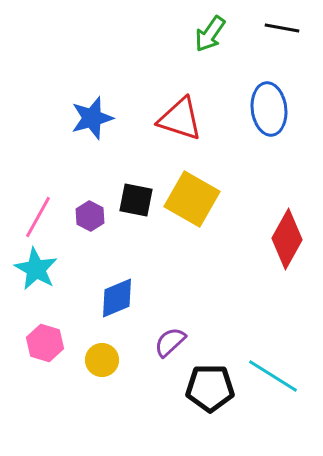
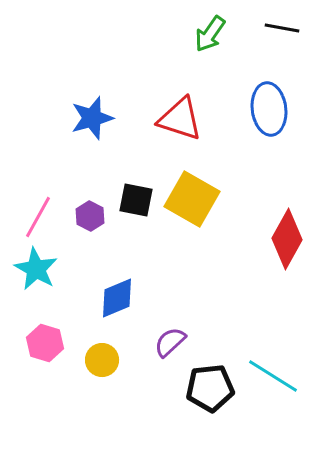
black pentagon: rotated 6 degrees counterclockwise
